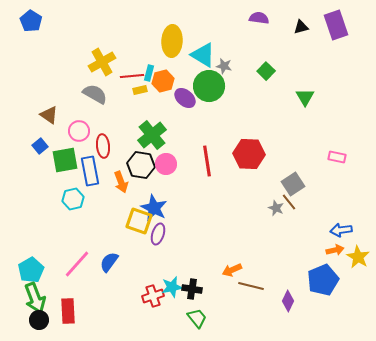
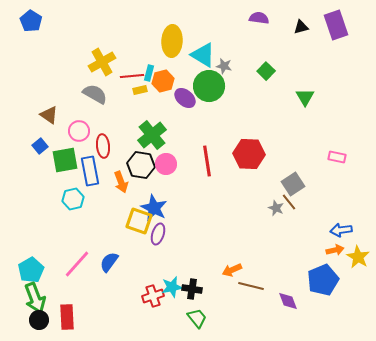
purple diamond at (288, 301): rotated 45 degrees counterclockwise
red rectangle at (68, 311): moved 1 px left, 6 px down
